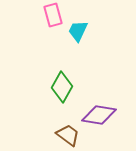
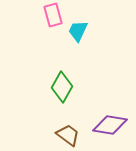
purple diamond: moved 11 px right, 10 px down
